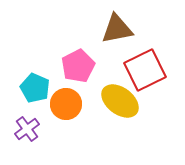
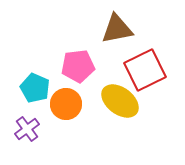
pink pentagon: rotated 20 degrees clockwise
